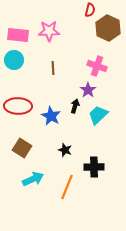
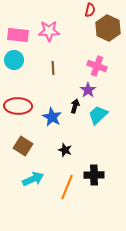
blue star: moved 1 px right, 1 px down
brown square: moved 1 px right, 2 px up
black cross: moved 8 px down
